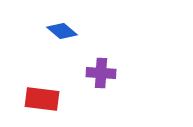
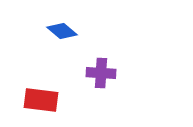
red rectangle: moved 1 px left, 1 px down
